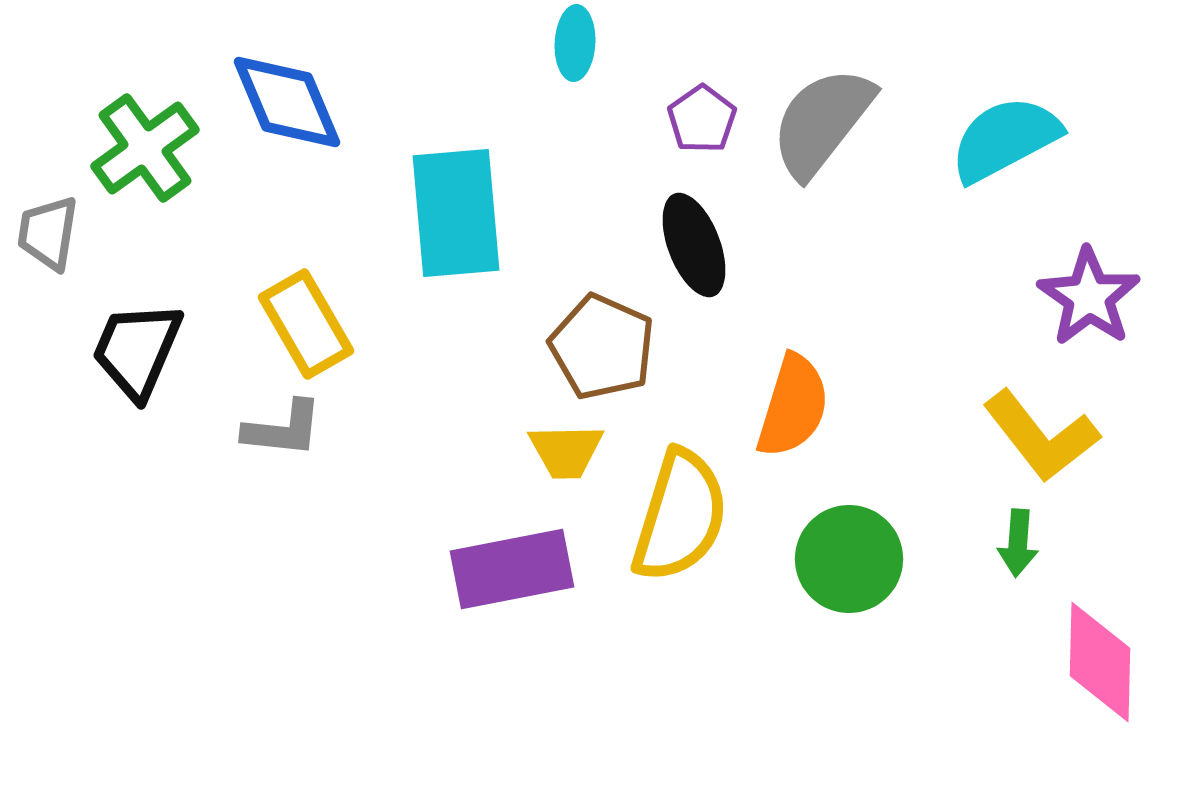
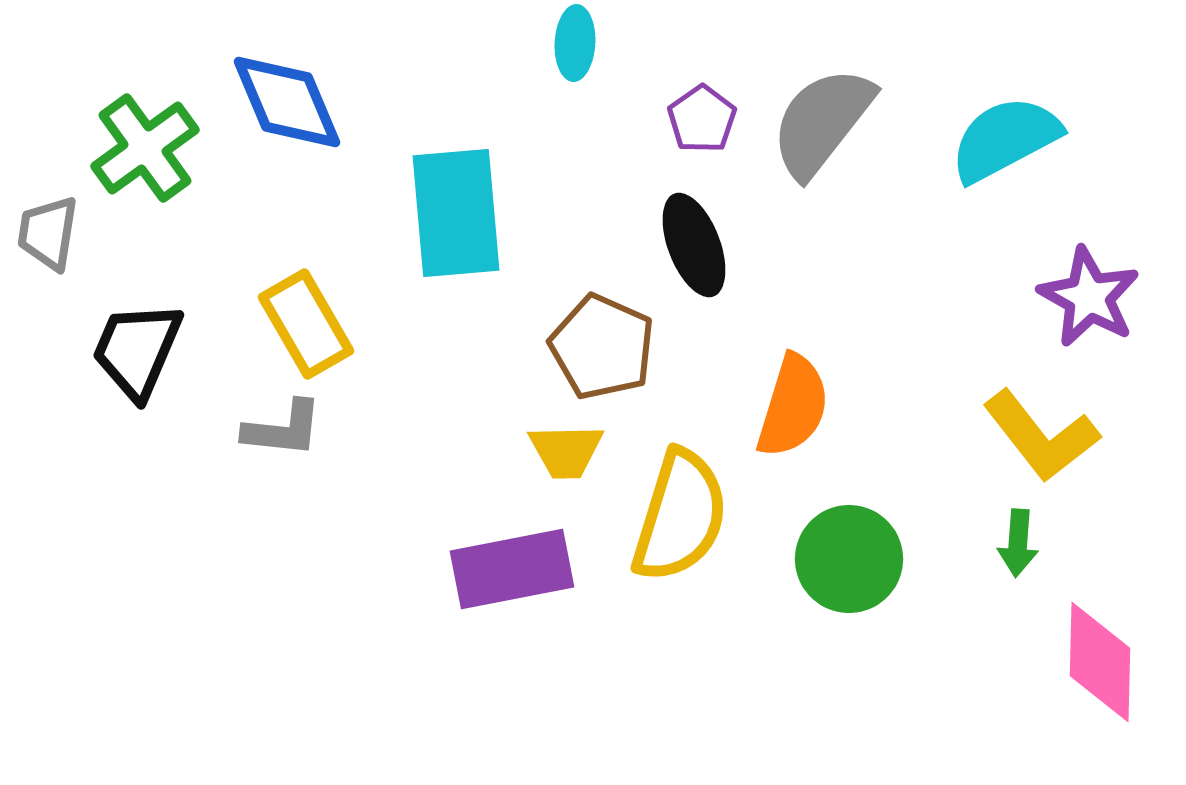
purple star: rotated 6 degrees counterclockwise
